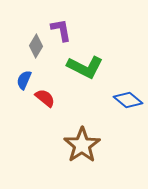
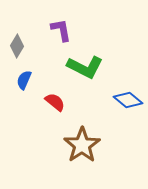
gray diamond: moved 19 px left
red semicircle: moved 10 px right, 4 px down
